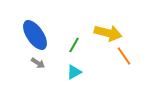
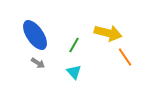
orange line: moved 1 px right, 1 px down
cyan triangle: rotated 42 degrees counterclockwise
